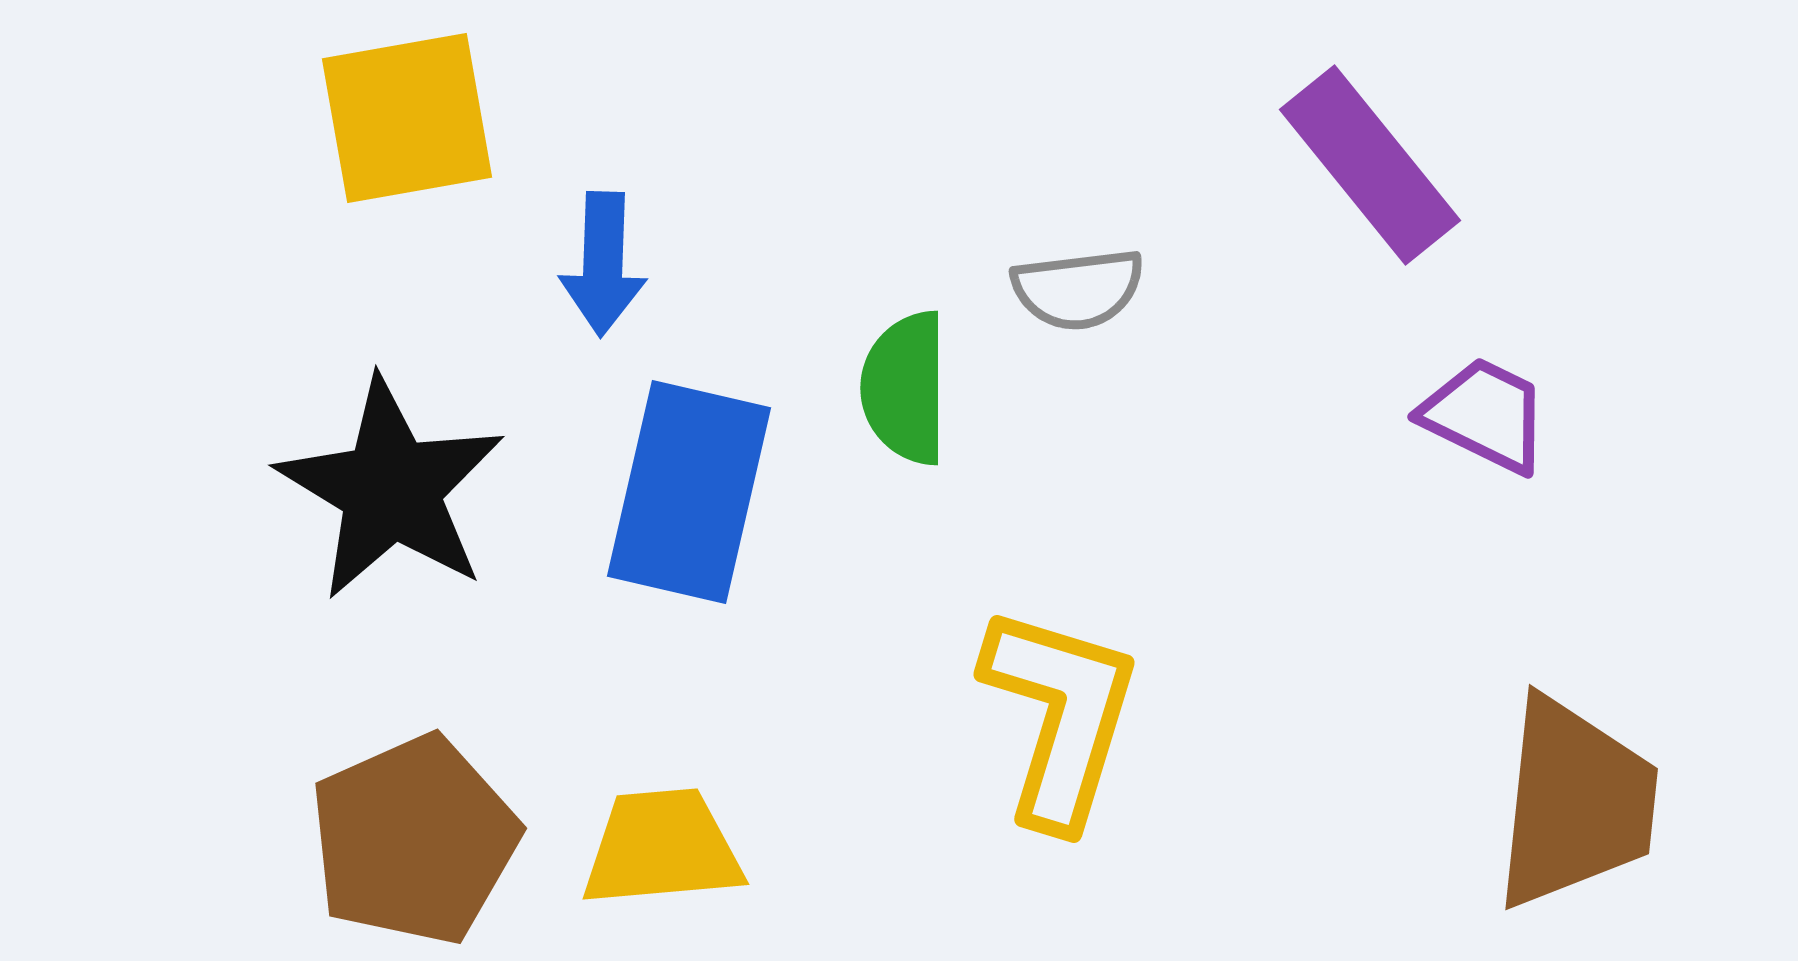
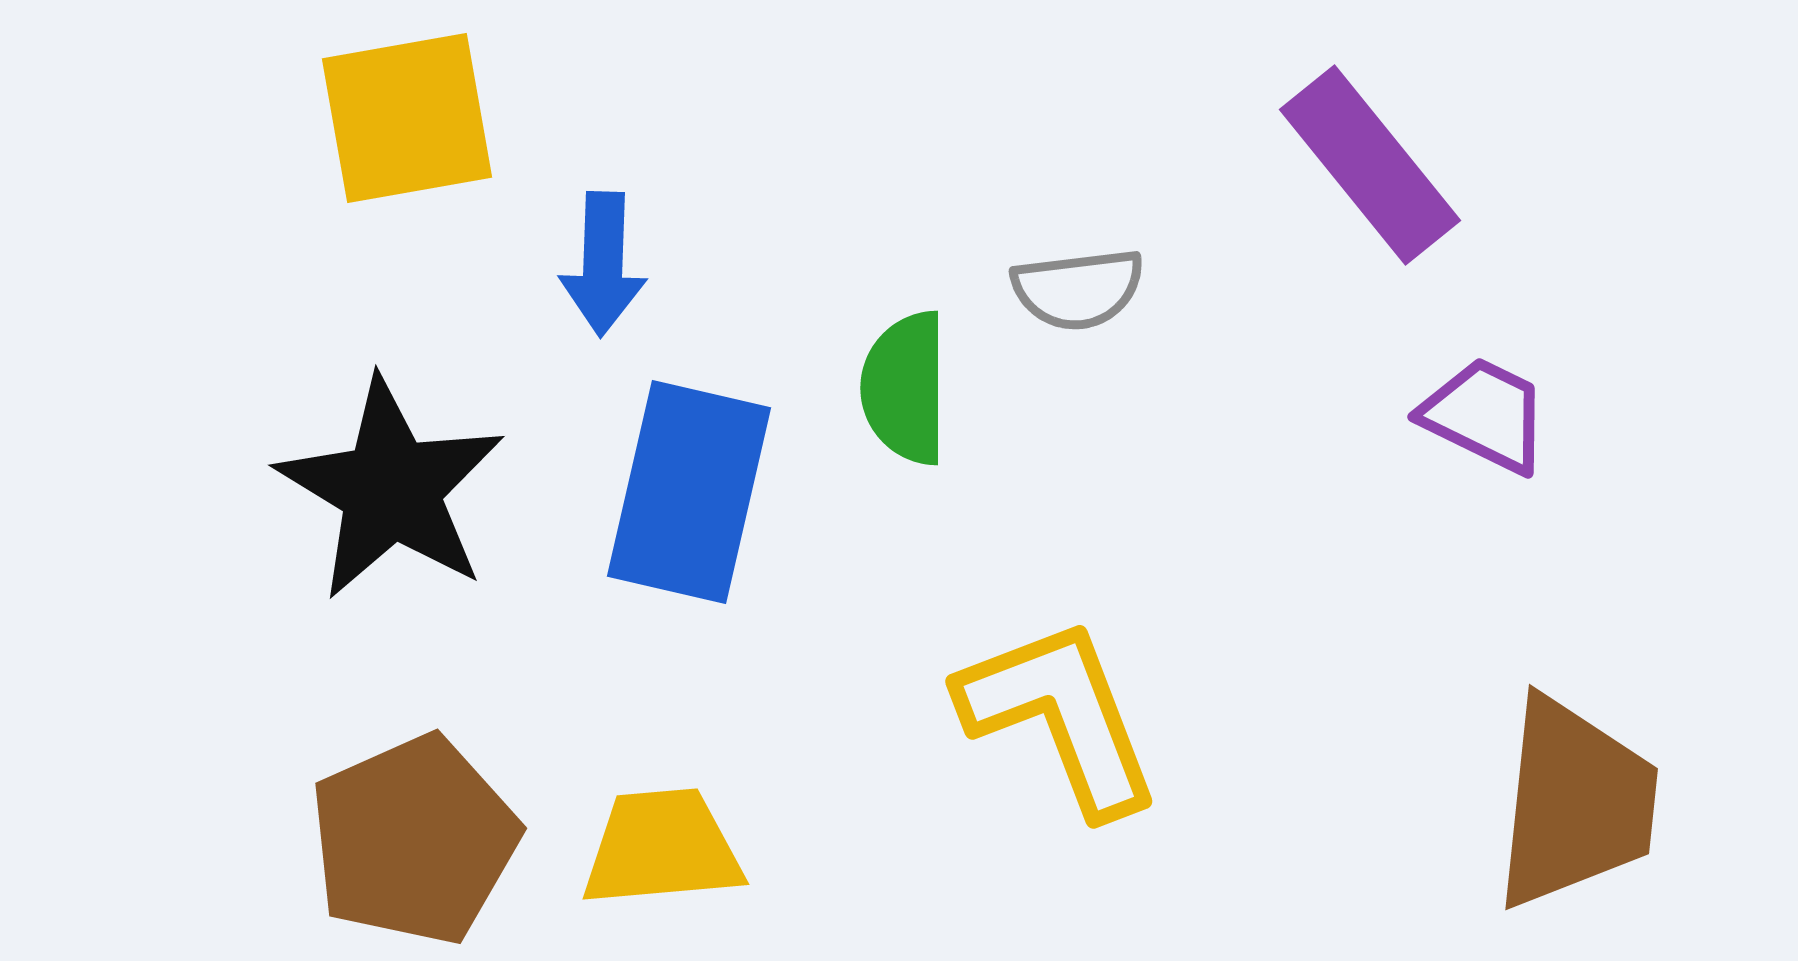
yellow L-shape: rotated 38 degrees counterclockwise
